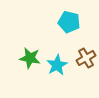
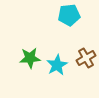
cyan pentagon: moved 7 px up; rotated 20 degrees counterclockwise
green star: rotated 15 degrees counterclockwise
